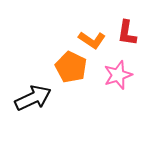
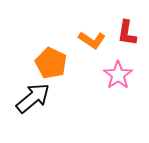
orange pentagon: moved 20 px left, 4 px up
pink star: rotated 16 degrees counterclockwise
black arrow: rotated 15 degrees counterclockwise
